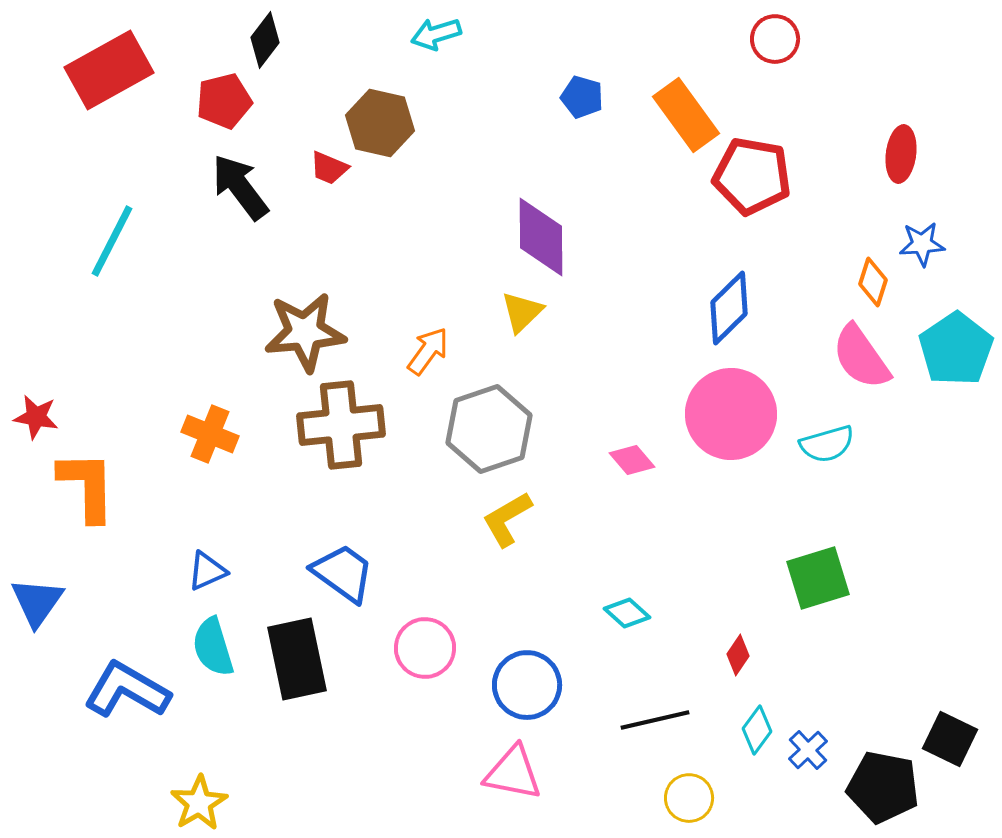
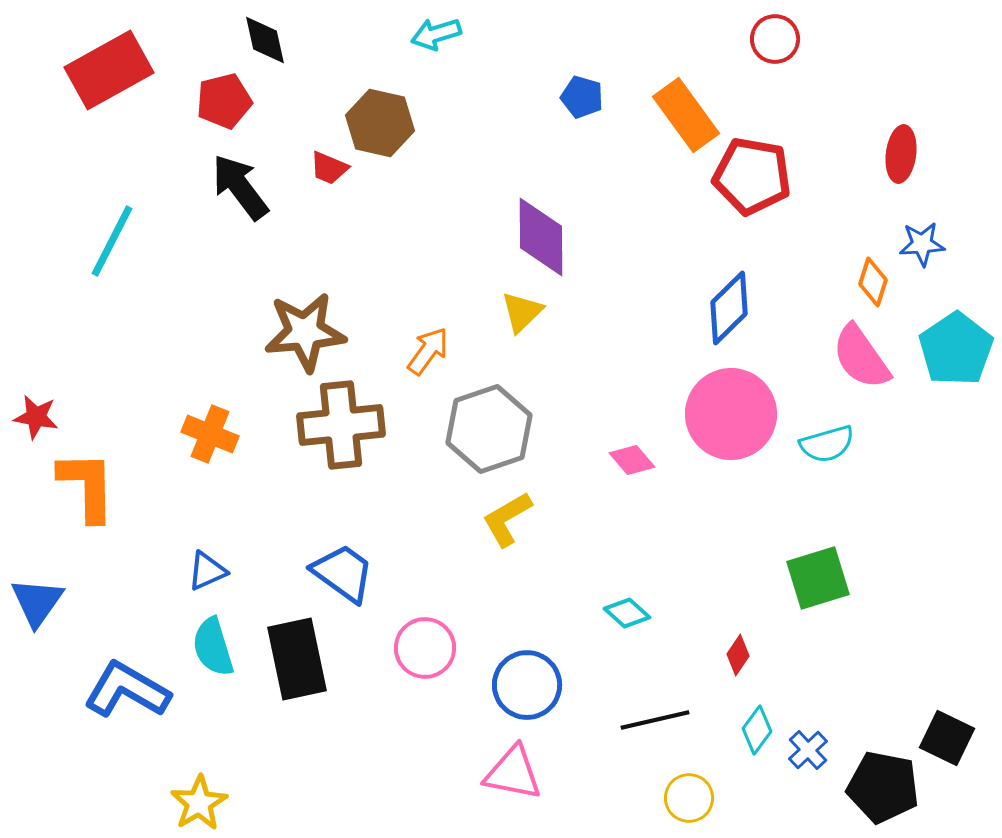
black diamond at (265, 40): rotated 50 degrees counterclockwise
black square at (950, 739): moved 3 px left, 1 px up
